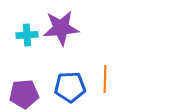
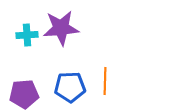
orange line: moved 2 px down
